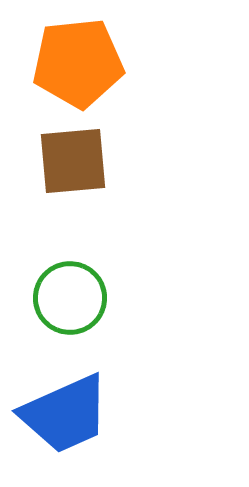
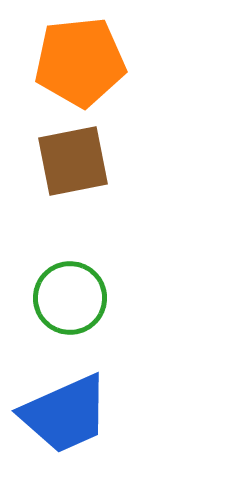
orange pentagon: moved 2 px right, 1 px up
brown square: rotated 6 degrees counterclockwise
